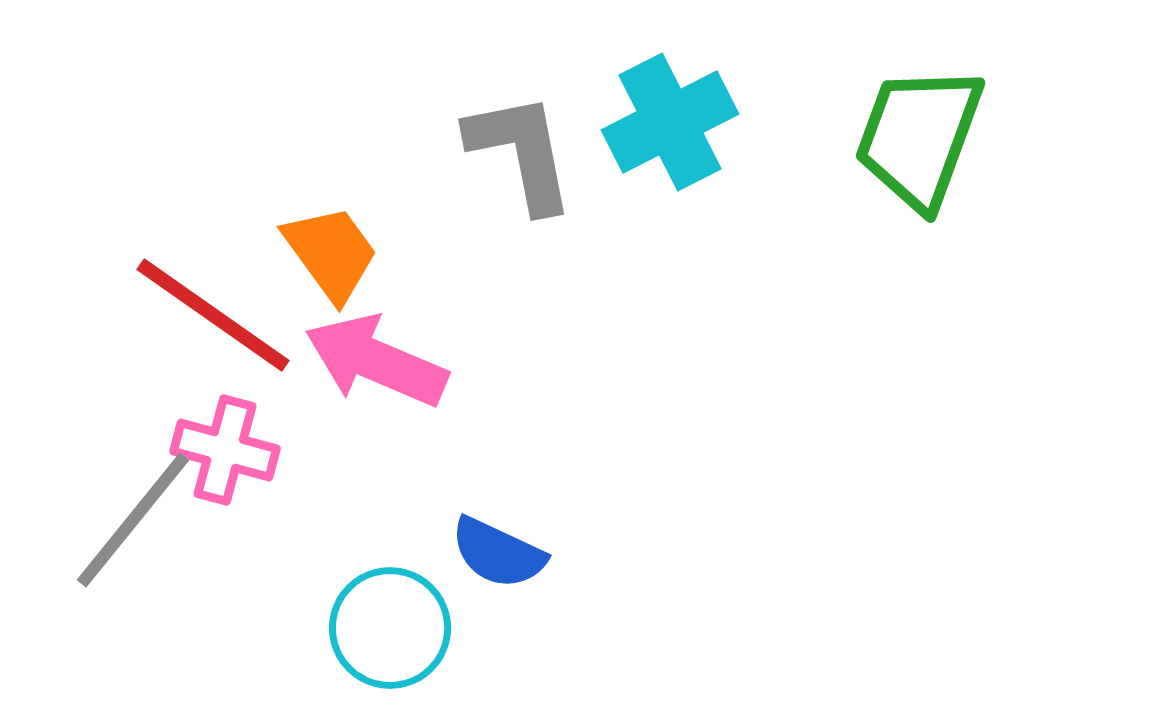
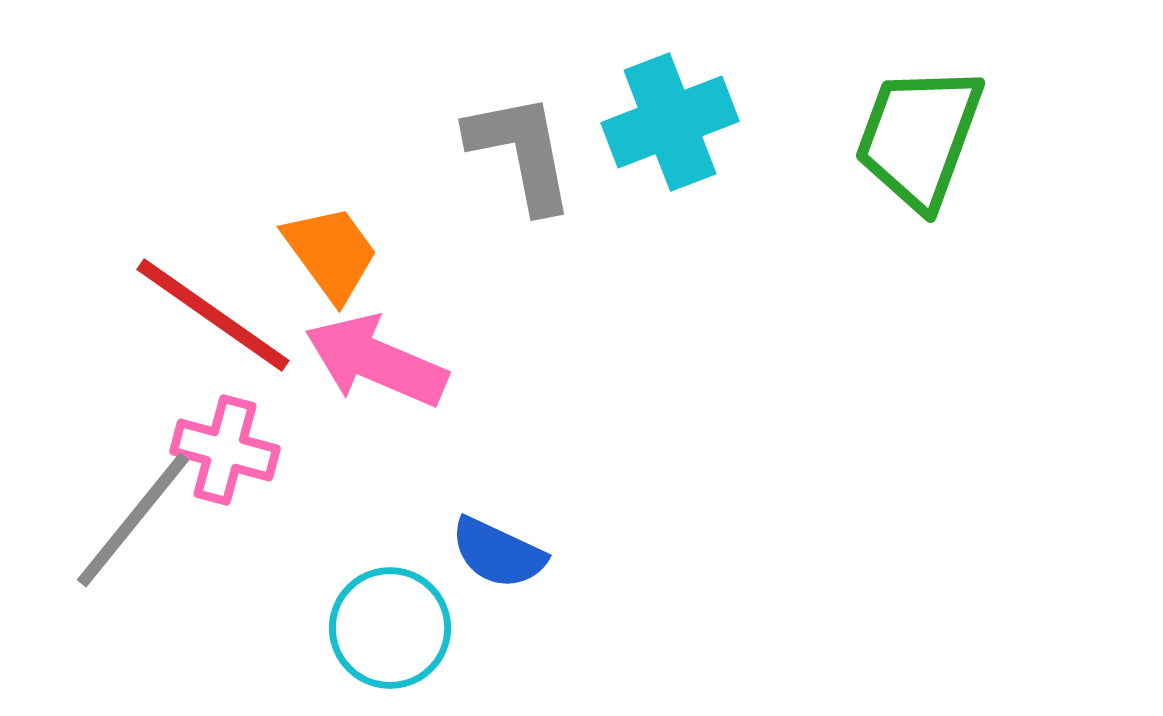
cyan cross: rotated 6 degrees clockwise
